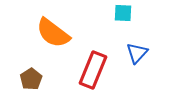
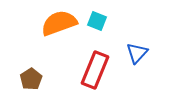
cyan square: moved 26 px left, 8 px down; rotated 18 degrees clockwise
orange semicircle: moved 6 px right, 10 px up; rotated 123 degrees clockwise
red rectangle: moved 2 px right
